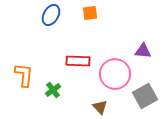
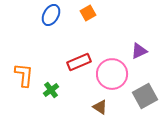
orange square: moved 2 px left; rotated 21 degrees counterclockwise
purple triangle: moved 4 px left; rotated 30 degrees counterclockwise
red rectangle: moved 1 px right, 1 px down; rotated 25 degrees counterclockwise
pink circle: moved 3 px left
green cross: moved 2 px left
brown triangle: rotated 14 degrees counterclockwise
